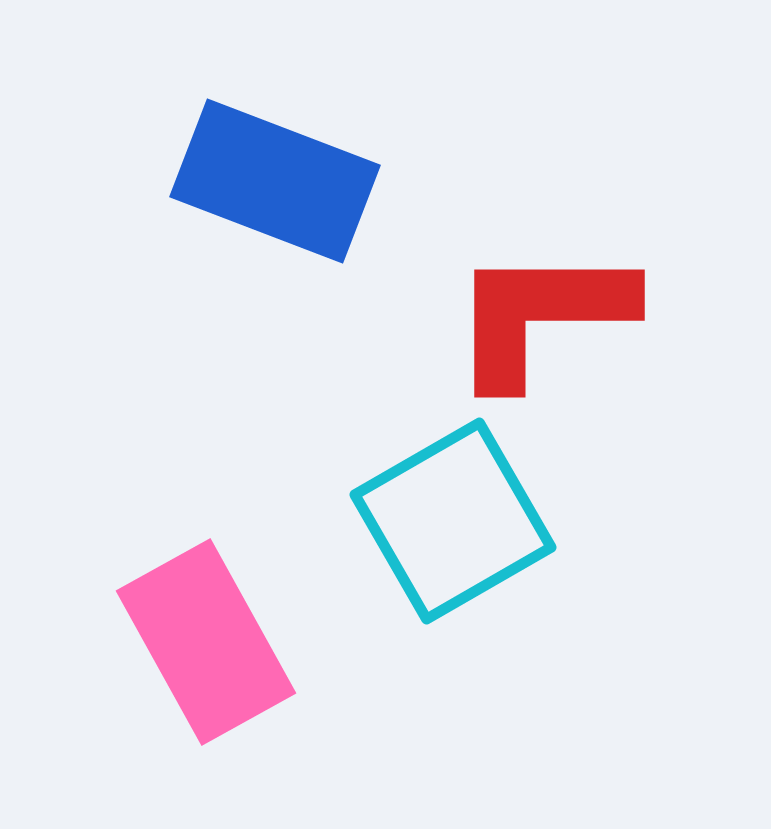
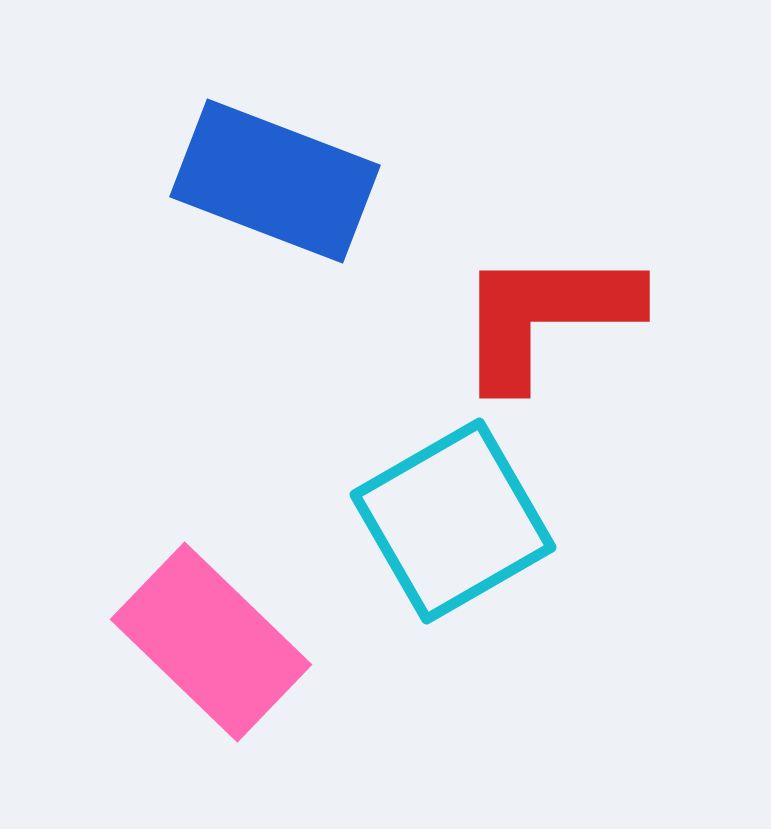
red L-shape: moved 5 px right, 1 px down
pink rectangle: moved 5 px right; rotated 17 degrees counterclockwise
